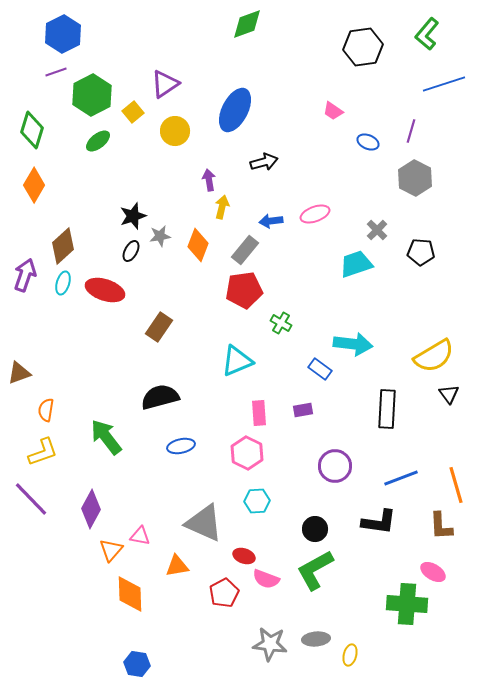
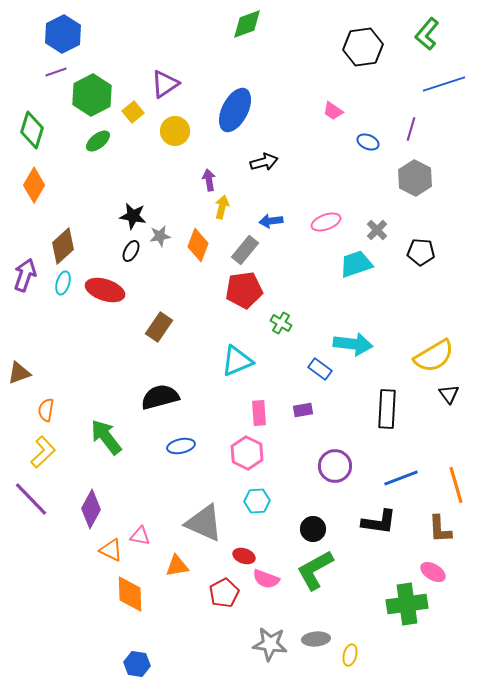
purple line at (411, 131): moved 2 px up
pink ellipse at (315, 214): moved 11 px right, 8 px down
black star at (133, 216): rotated 28 degrees clockwise
yellow L-shape at (43, 452): rotated 24 degrees counterclockwise
brown L-shape at (441, 526): moved 1 px left, 3 px down
black circle at (315, 529): moved 2 px left
orange triangle at (111, 550): rotated 45 degrees counterclockwise
green cross at (407, 604): rotated 12 degrees counterclockwise
